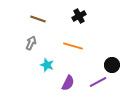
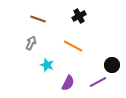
orange line: rotated 12 degrees clockwise
